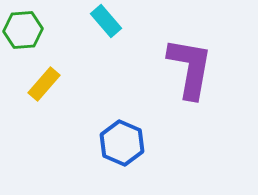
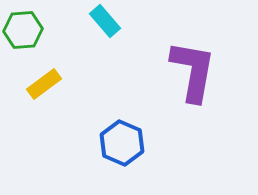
cyan rectangle: moved 1 px left
purple L-shape: moved 3 px right, 3 px down
yellow rectangle: rotated 12 degrees clockwise
